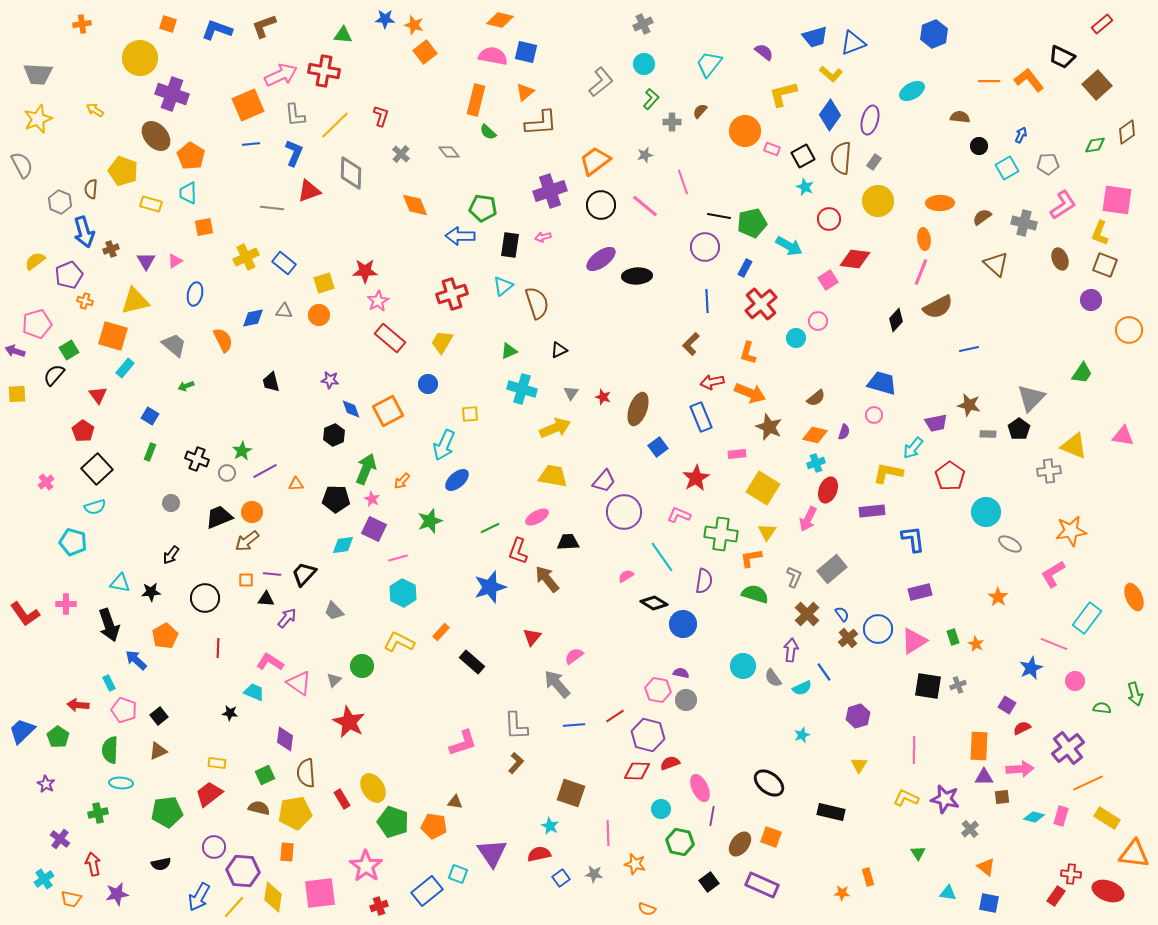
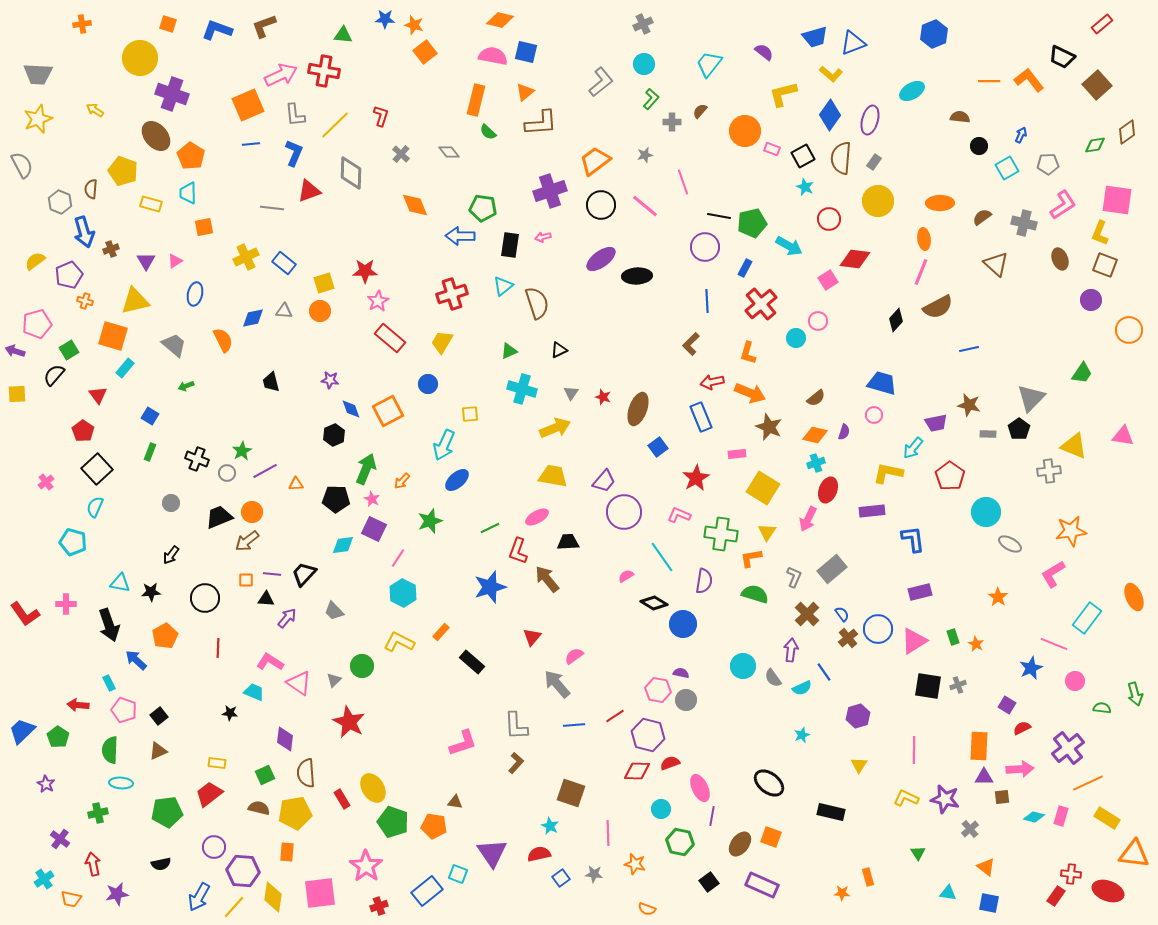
orange circle at (319, 315): moved 1 px right, 4 px up
cyan semicircle at (95, 507): rotated 130 degrees clockwise
pink line at (398, 558): rotated 42 degrees counterclockwise
